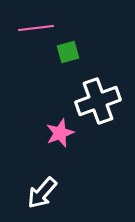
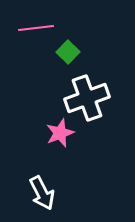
green square: rotated 30 degrees counterclockwise
white cross: moved 11 px left, 3 px up
white arrow: rotated 68 degrees counterclockwise
